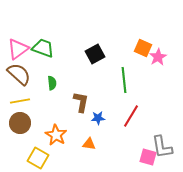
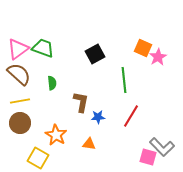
blue star: moved 1 px up
gray L-shape: rotated 35 degrees counterclockwise
